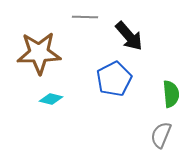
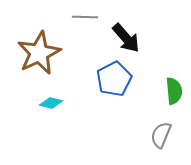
black arrow: moved 3 px left, 2 px down
brown star: rotated 24 degrees counterclockwise
green semicircle: moved 3 px right, 3 px up
cyan diamond: moved 4 px down
